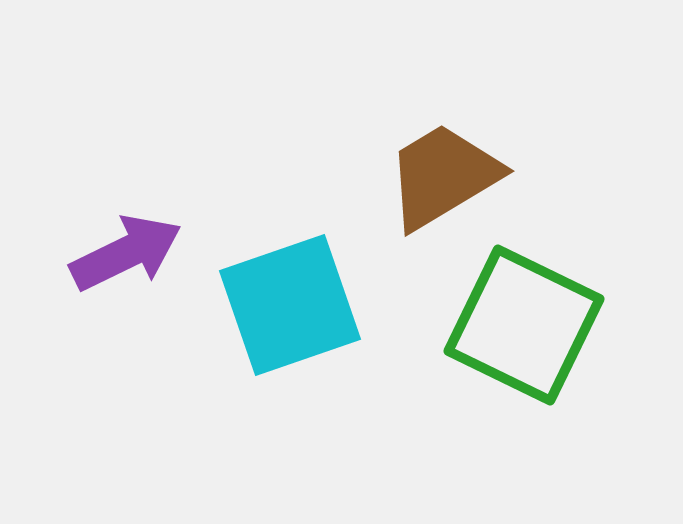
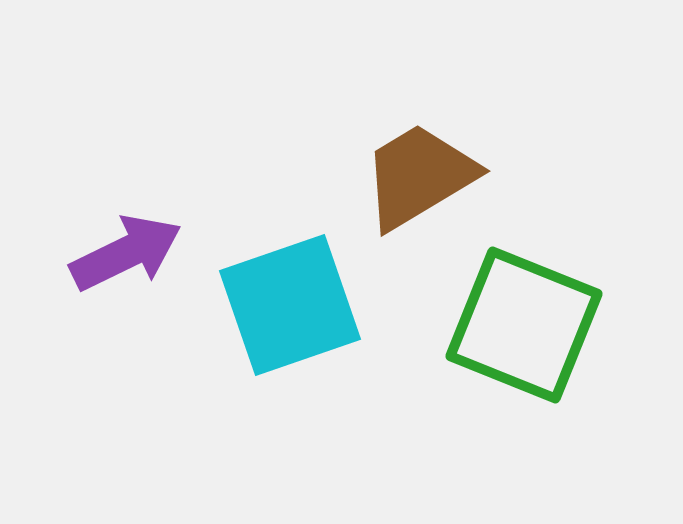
brown trapezoid: moved 24 px left
green square: rotated 4 degrees counterclockwise
